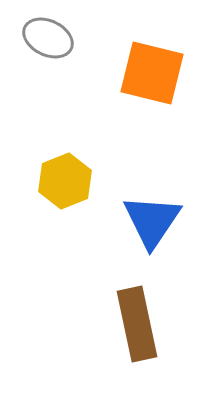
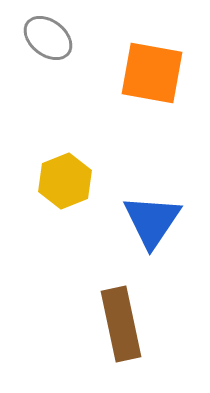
gray ellipse: rotated 12 degrees clockwise
orange square: rotated 4 degrees counterclockwise
brown rectangle: moved 16 px left
